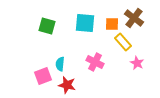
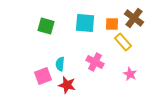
green square: moved 1 px left
pink star: moved 7 px left, 11 px down
